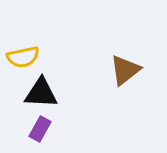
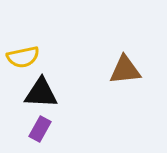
brown triangle: rotated 32 degrees clockwise
